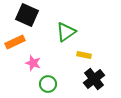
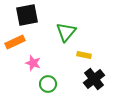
black square: rotated 35 degrees counterclockwise
green triangle: rotated 15 degrees counterclockwise
